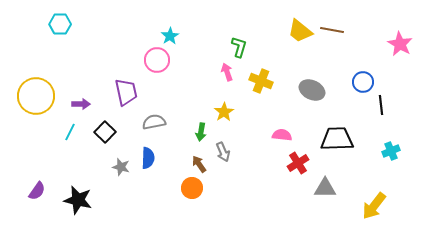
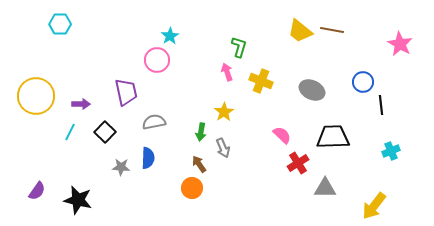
pink semicircle: rotated 36 degrees clockwise
black trapezoid: moved 4 px left, 2 px up
gray arrow: moved 4 px up
gray star: rotated 12 degrees counterclockwise
